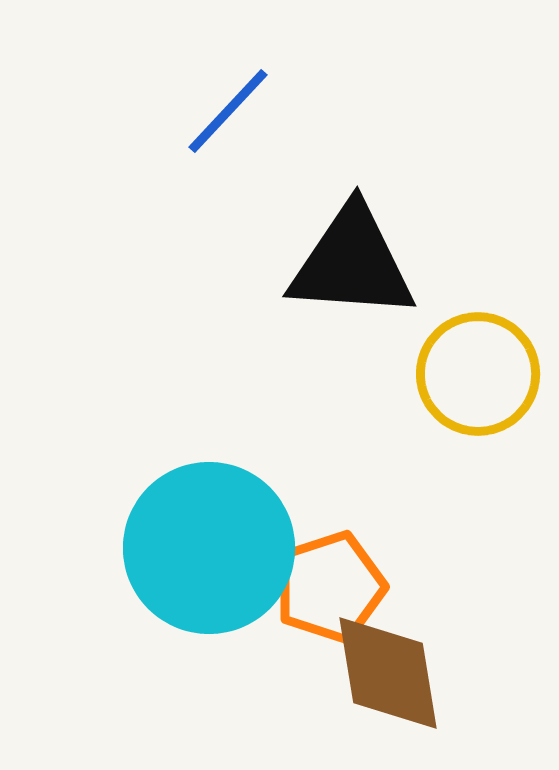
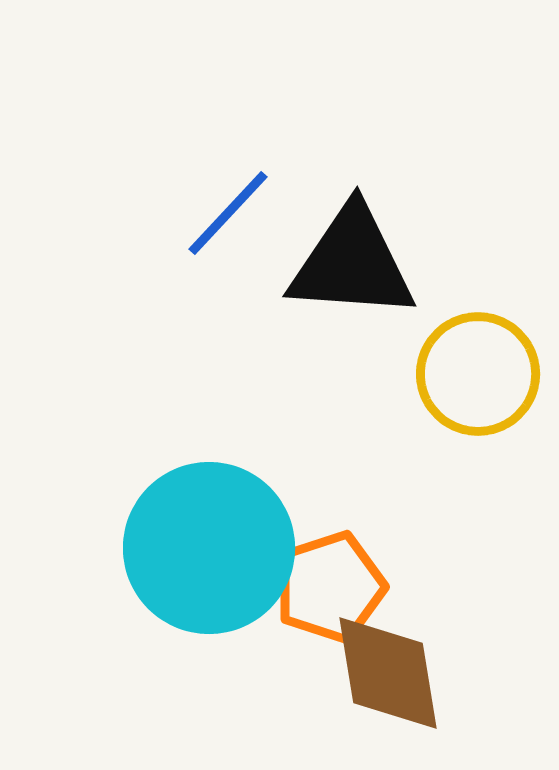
blue line: moved 102 px down
